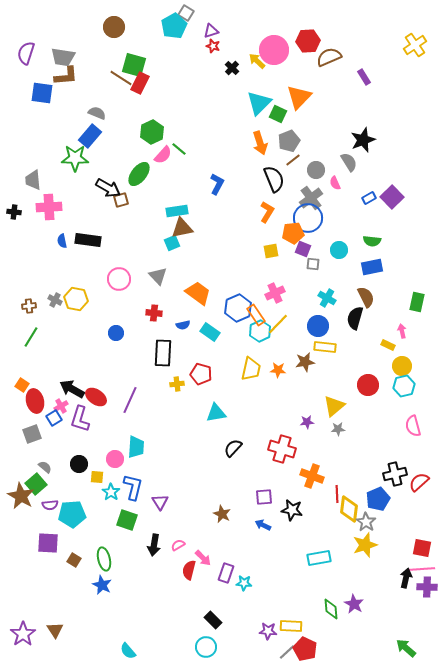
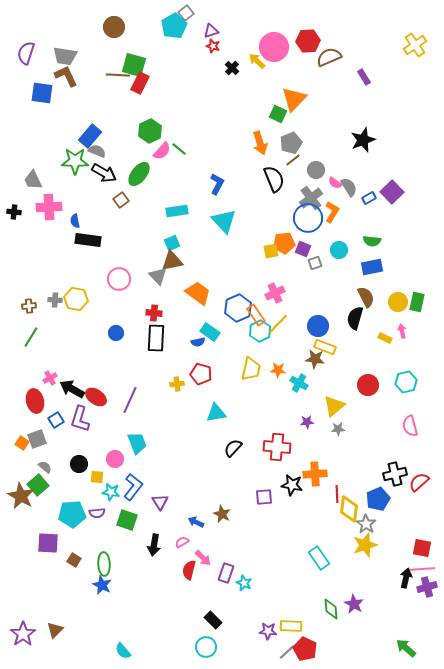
gray square at (186, 13): rotated 21 degrees clockwise
pink circle at (274, 50): moved 3 px up
gray trapezoid at (63, 57): moved 2 px right, 1 px up
brown L-shape at (66, 76): rotated 110 degrees counterclockwise
brown line at (121, 78): moved 3 px left, 3 px up; rotated 30 degrees counterclockwise
orange triangle at (299, 97): moved 5 px left, 2 px down
cyan triangle at (259, 103): moved 35 px left, 118 px down; rotated 28 degrees counterclockwise
gray semicircle at (97, 113): moved 38 px down
green hexagon at (152, 132): moved 2 px left, 1 px up
gray pentagon at (289, 141): moved 2 px right, 2 px down
pink semicircle at (163, 155): moved 1 px left, 4 px up
green star at (75, 158): moved 3 px down
gray semicircle at (349, 162): moved 25 px down
gray trapezoid at (33, 180): rotated 20 degrees counterclockwise
pink semicircle at (335, 183): rotated 32 degrees counterclockwise
black arrow at (108, 188): moved 4 px left, 15 px up
purple square at (392, 197): moved 5 px up
brown square at (121, 200): rotated 21 degrees counterclockwise
orange L-shape at (267, 212): moved 65 px right
brown triangle at (182, 228): moved 10 px left, 33 px down
orange pentagon at (293, 233): moved 9 px left, 10 px down
blue semicircle at (62, 241): moved 13 px right, 20 px up
gray square at (313, 264): moved 2 px right, 1 px up; rotated 24 degrees counterclockwise
cyan cross at (327, 298): moved 28 px left, 85 px down
gray cross at (55, 300): rotated 24 degrees counterclockwise
blue semicircle at (183, 325): moved 15 px right, 17 px down
yellow rectangle at (388, 345): moved 3 px left, 7 px up
yellow rectangle at (325, 347): rotated 15 degrees clockwise
black rectangle at (163, 353): moved 7 px left, 15 px up
brown star at (305, 362): moved 10 px right, 3 px up; rotated 18 degrees clockwise
yellow circle at (402, 366): moved 4 px left, 64 px up
orange square at (22, 385): moved 58 px down
cyan hexagon at (404, 386): moved 2 px right, 4 px up
pink cross at (61, 406): moved 11 px left, 28 px up
blue square at (54, 418): moved 2 px right, 2 px down
pink semicircle at (413, 426): moved 3 px left
gray square at (32, 434): moved 5 px right, 5 px down
cyan trapezoid at (136, 447): moved 1 px right, 4 px up; rotated 25 degrees counterclockwise
red cross at (282, 449): moved 5 px left, 2 px up; rotated 12 degrees counterclockwise
orange cross at (312, 476): moved 3 px right, 2 px up; rotated 25 degrees counterclockwise
green square at (36, 484): moved 2 px right, 1 px down
blue L-shape at (133, 487): rotated 24 degrees clockwise
cyan star at (111, 492): rotated 24 degrees counterclockwise
purple semicircle at (50, 505): moved 47 px right, 8 px down
black star at (292, 510): moved 25 px up
gray star at (366, 522): moved 2 px down
blue arrow at (263, 525): moved 67 px left, 3 px up
pink semicircle at (178, 545): moved 4 px right, 3 px up
cyan rectangle at (319, 558): rotated 65 degrees clockwise
green ellipse at (104, 559): moved 5 px down; rotated 10 degrees clockwise
cyan star at (244, 583): rotated 21 degrees clockwise
purple cross at (427, 587): rotated 18 degrees counterclockwise
brown triangle at (55, 630): rotated 18 degrees clockwise
cyan semicircle at (128, 651): moved 5 px left
